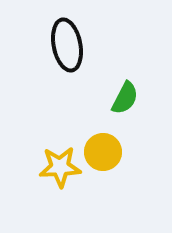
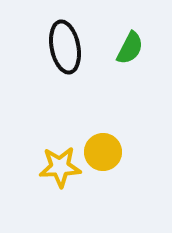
black ellipse: moved 2 px left, 2 px down
green semicircle: moved 5 px right, 50 px up
